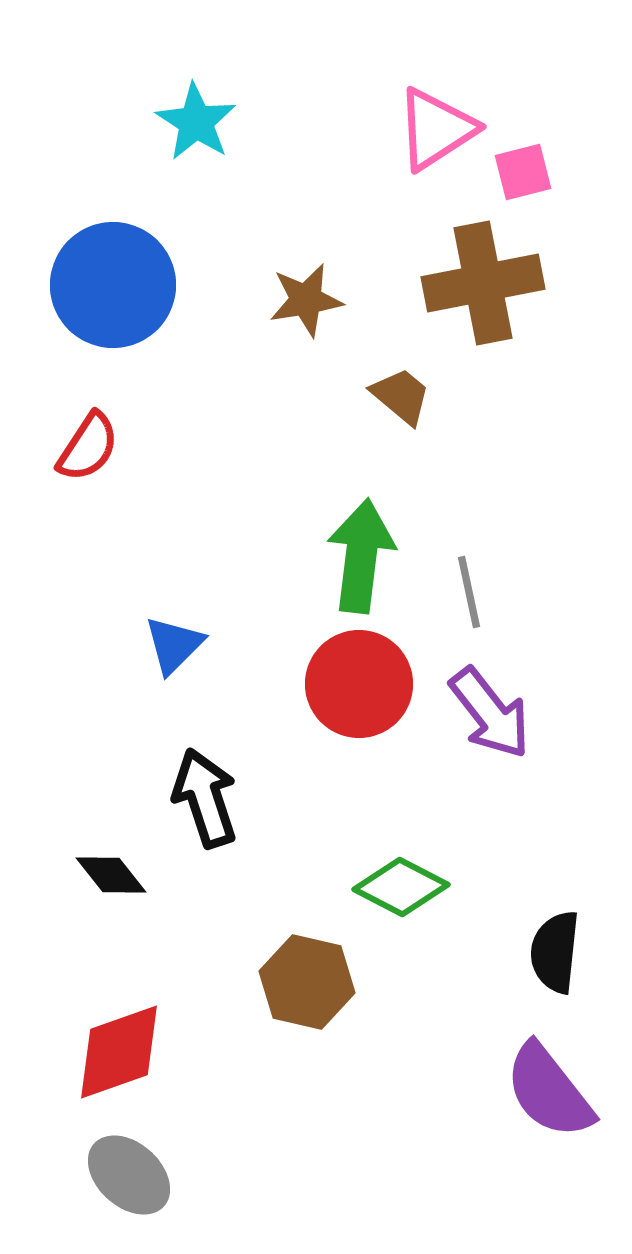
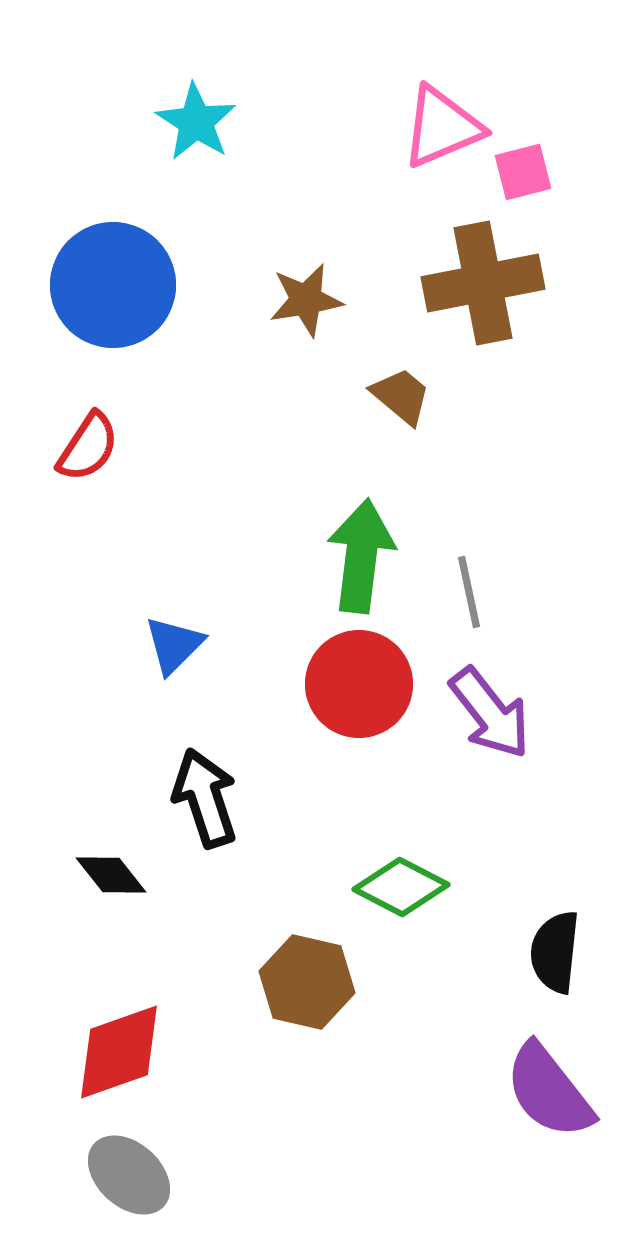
pink triangle: moved 6 px right, 2 px up; rotated 10 degrees clockwise
